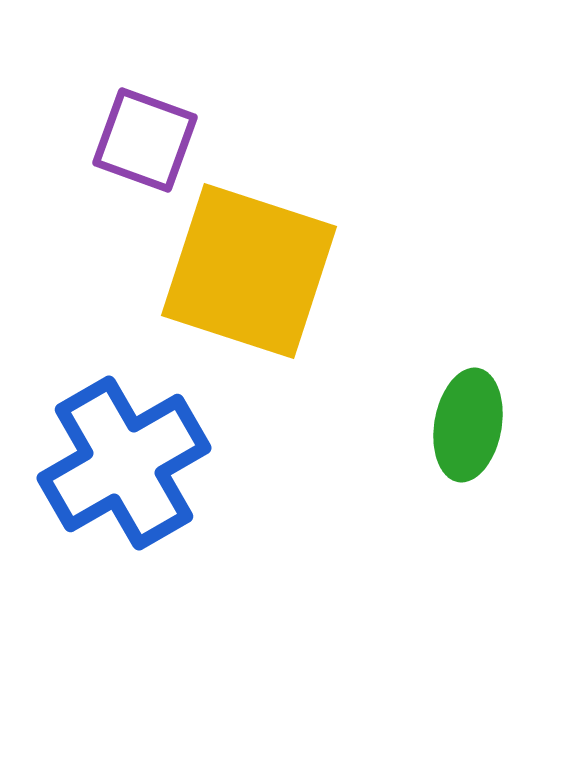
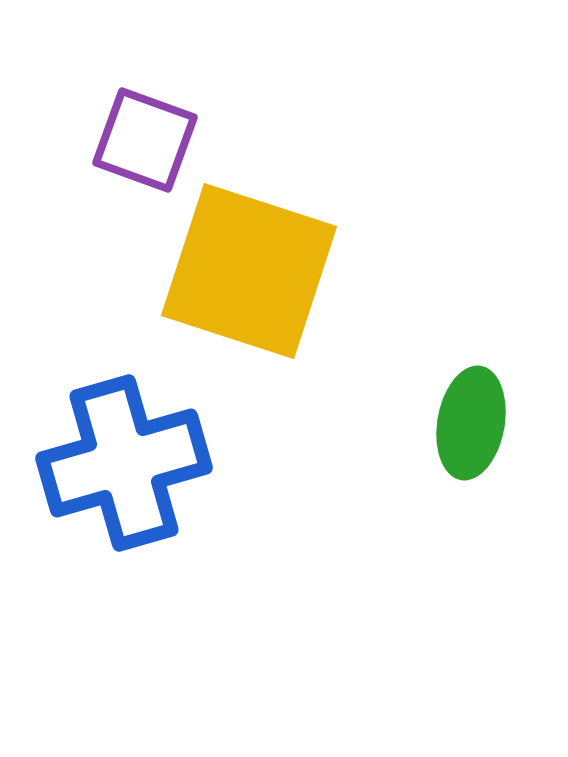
green ellipse: moved 3 px right, 2 px up
blue cross: rotated 14 degrees clockwise
